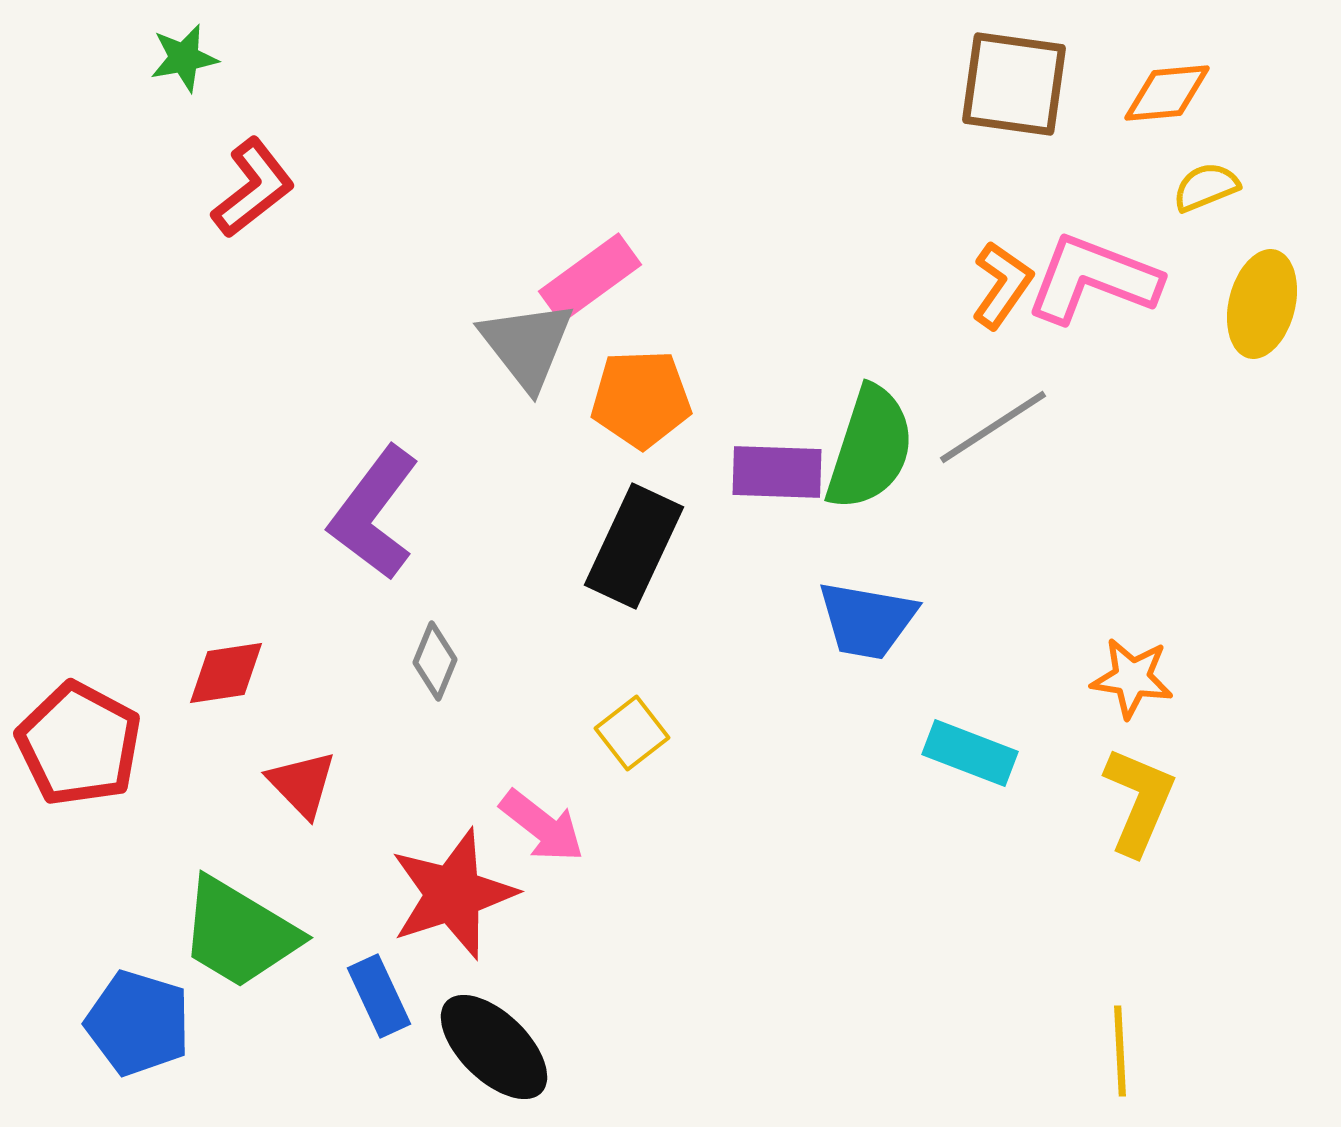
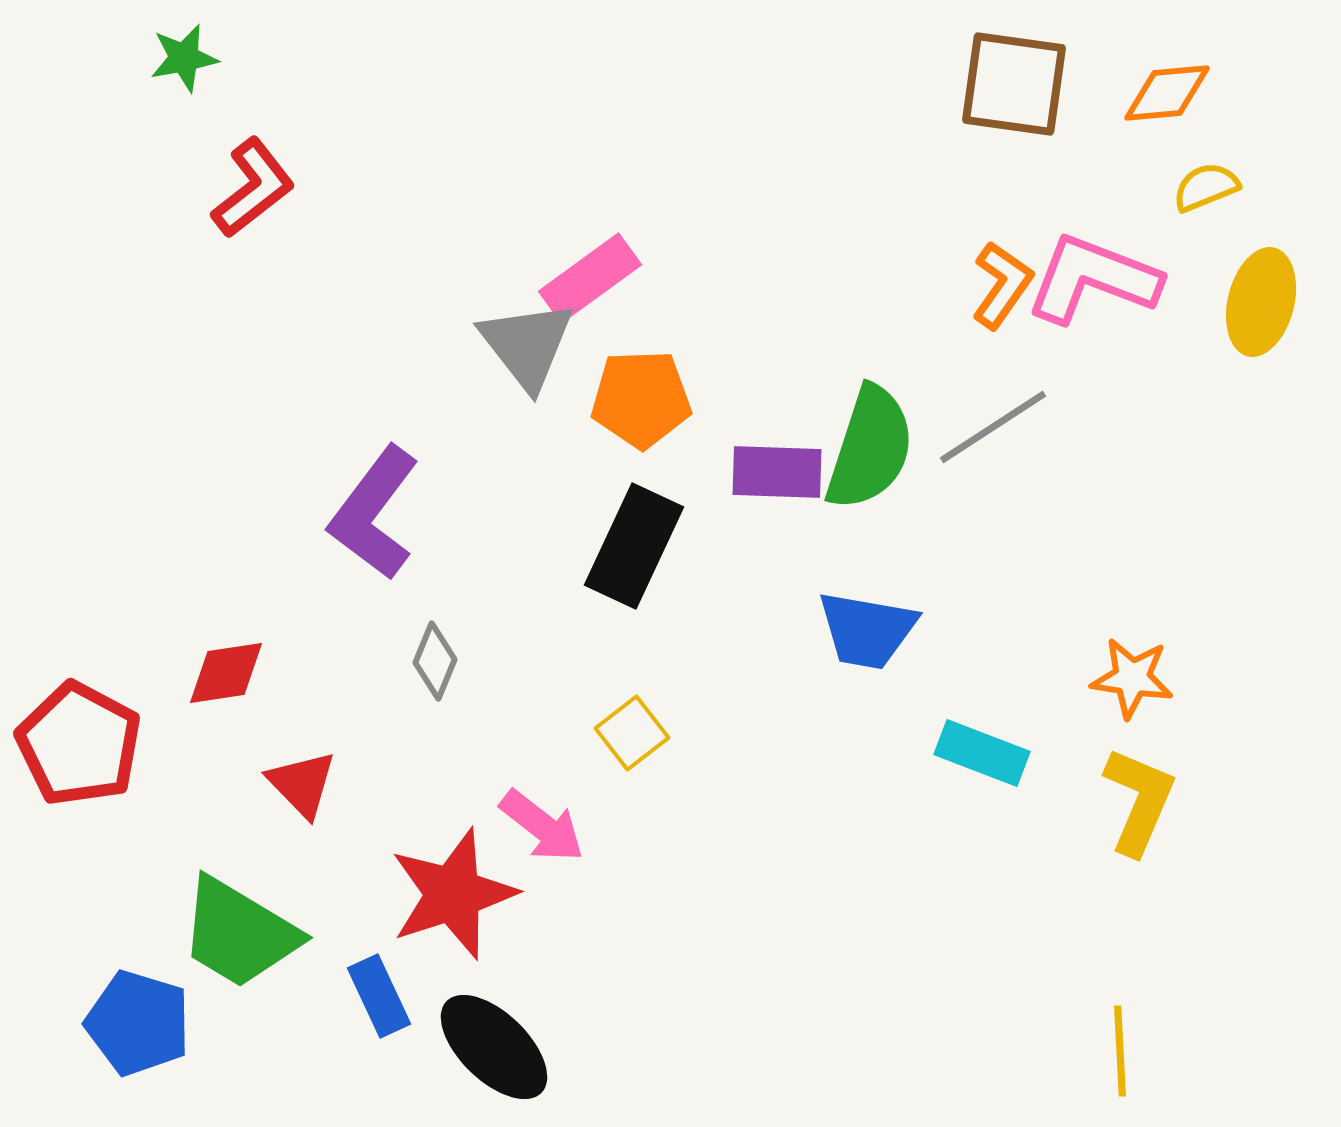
yellow ellipse: moved 1 px left, 2 px up
blue trapezoid: moved 10 px down
cyan rectangle: moved 12 px right
